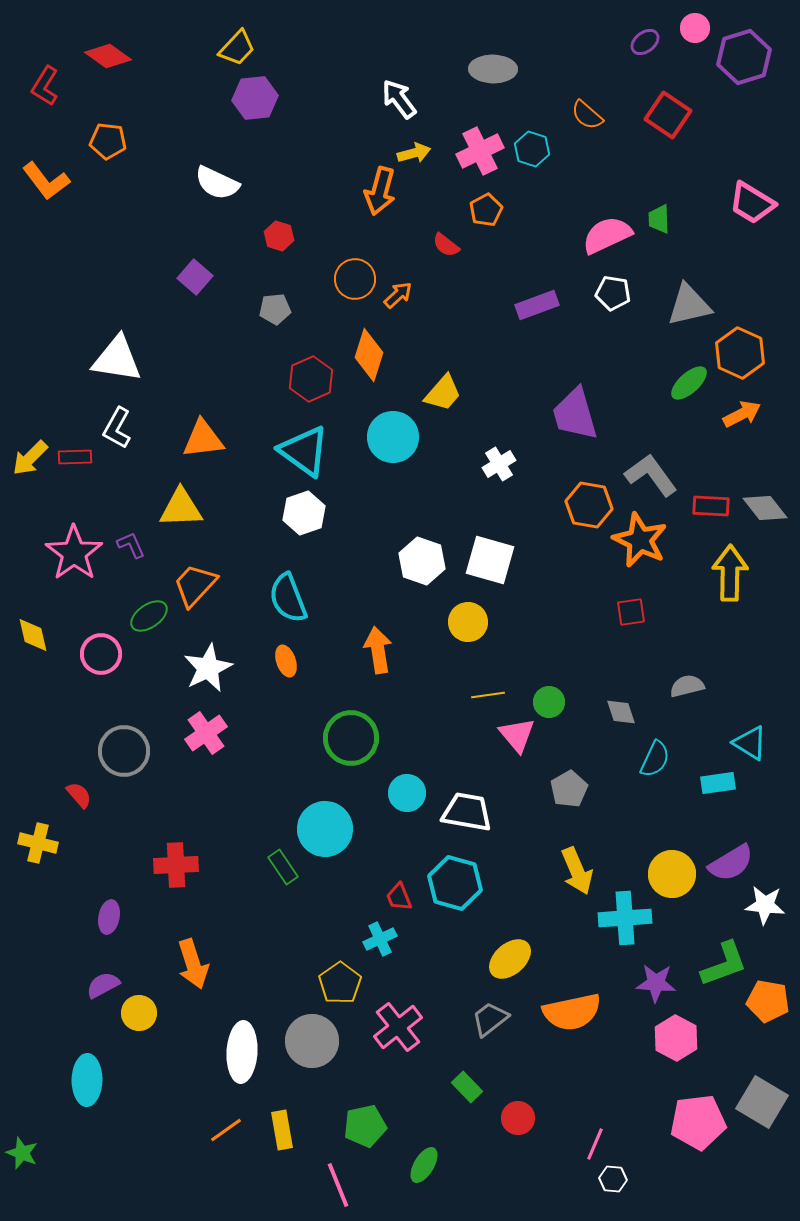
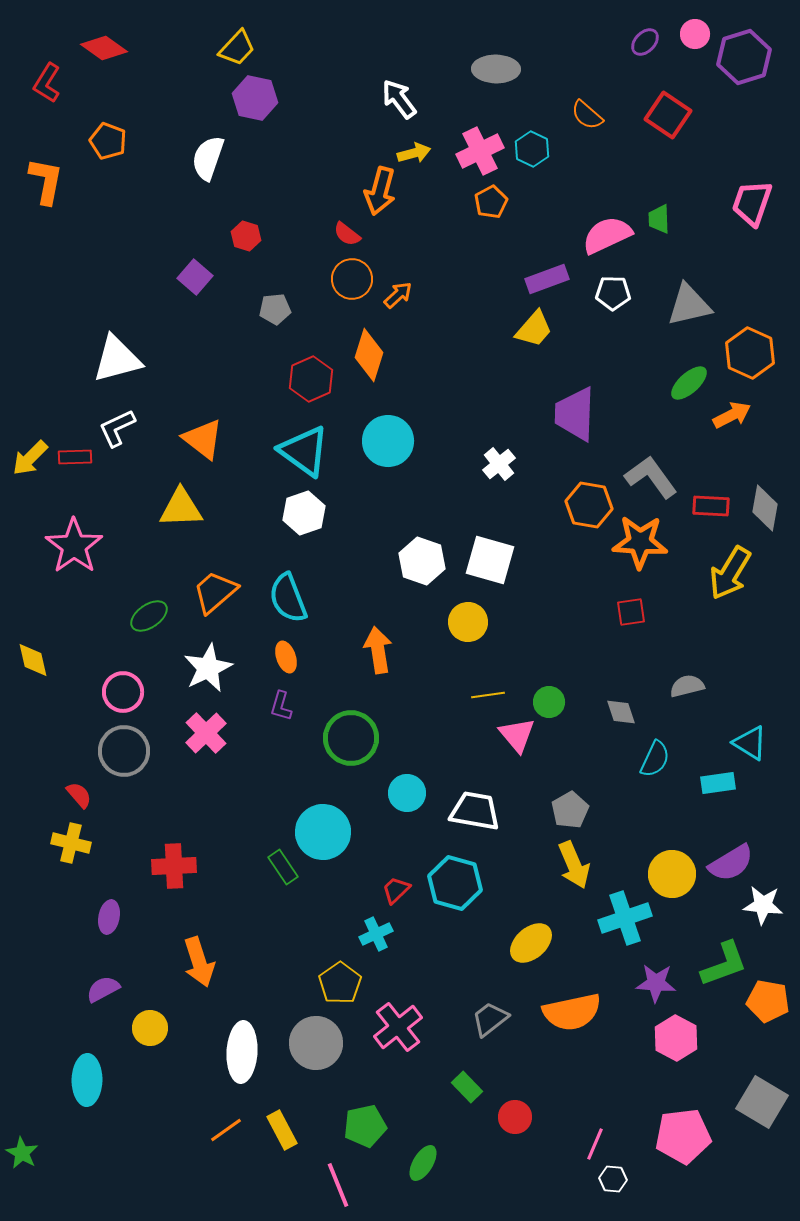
pink circle at (695, 28): moved 6 px down
purple ellipse at (645, 42): rotated 8 degrees counterclockwise
red diamond at (108, 56): moved 4 px left, 8 px up
gray ellipse at (493, 69): moved 3 px right
red L-shape at (45, 86): moved 2 px right, 3 px up
purple hexagon at (255, 98): rotated 18 degrees clockwise
orange pentagon at (108, 141): rotated 15 degrees clockwise
cyan hexagon at (532, 149): rotated 8 degrees clockwise
orange L-shape at (46, 181): rotated 132 degrees counterclockwise
white semicircle at (217, 183): moved 9 px left, 25 px up; rotated 84 degrees clockwise
pink trapezoid at (752, 203): rotated 78 degrees clockwise
orange pentagon at (486, 210): moved 5 px right, 8 px up
red hexagon at (279, 236): moved 33 px left
red semicircle at (446, 245): moved 99 px left, 11 px up
orange circle at (355, 279): moved 3 px left
white pentagon at (613, 293): rotated 8 degrees counterclockwise
purple rectangle at (537, 305): moved 10 px right, 26 px up
orange hexagon at (740, 353): moved 10 px right
white triangle at (117, 359): rotated 24 degrees counterclockwise
yellow trapezoid at (443, 393): moved 91 px right, 64 px up
purple trapezoid at (575, 414): rotated 18 degrees clockwise
orange arrow at (742, 414): moved 10 px left, 1 px down
white L-shape at (117, 428): rotated 36 degrees clockwise
cyan circle at (393, 437): moved 5 px left, 4 px down
orange triangle at (203, 439): rotated 45 degrees clockwise
white cross at (499, 464): rotated 8 degrees counterclockwise
gray L-shape at (651, 475): moved 2 px down
gray diamond at (765, 508): rotated 48 degrees clockwise
orange star at (640, 540): moved 2 px down; rotated 22 degrees counterclockwise
purple L-shape at (131, 545): moved 150 px right, 161 px down; rotated 140 degrees counterclockwise
pink star at (74, 553): moved 7 px up
yellow arrow at (730, 573): rotated 150 degrees counterclockwise
orange trapezoid at (195, 585): moved 20 px right, 7 px down; rotated 6 degrees clockwise
yellow diamond at (33, 635): moved 25 px down
pink circle at (101, 654): moved 22 px right, 38 px down
orange ellipse at (286, 661): moved 4 px up
pink cross at (206, 733): rotated 9 degrees counterclockwise
gray pentagon at (569, 789): moved 1 px right, 21 px down
white trapezoid at (467, 812): moved 8 px right, 1 px up
cyan circle at (325, 829): moved 2 px left, 3 px down
yellow cross at (38, 843): moved 33 px right
red cross at (176, 865): moved 2 px left, 1 px down
yellow arrow at (577, 871): moved 3 px left, 6 px up
red trapezoid at (399, 897): moved 3 px left, 7 px up; rotated 68 degrees clockwise
white star at (765, 905): moved 2 px left
cyan cross at (625, 918): rotated 15 degrees counterclockwise
cyan cross at (380, 939): moved 4 px left, 5 px up
yellow ellipse at (510, 959): moved 21 px right, 16 px up
orange arrow at (193, 964): moved 6 px right, 2 px up
purple semicircle at (103, 985): moved 4 px down
yellow circle at (139, 1013): moved 11 px right, 15 px down
gray circle at (312, 1041): moved 4 px right, 2 px down
red circle at (518, 1118): moved 3 px left, 1 px up
pink pentagon at (698, 1122): moved 15 px left, 14 px down
yellow rectangle at (282, 1130): rotated 18 degrees counterclockwise
green star at (22, 1153): rotated 8 degrees clockwise
green ellipse at (424, 1165): moved 1 px left, 2 px up
